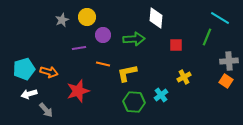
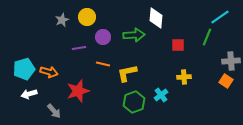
cyan line: moved 1 px up; rotated 66 degrees counterclockwise
purple circle: moved 2 px down
green arrow: moved 4 px up
red square: moved 2 px right
gray cross: moved 2 px right
yellow cross: rotated 24 degrees clockwise
green hexagon: rotated 25 degrees counterclockwise
gray arrow: moved 8 px right, 1 px down
